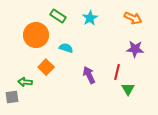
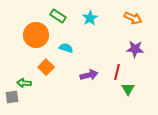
purple arrow: rotated 102 degrees clockwise
green arrow: moved 1 px left, 1 px down
